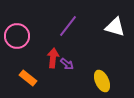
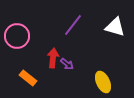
purple line: moved 5 px right, 1 px up
yellow ellipse: moved 1 px right, 1 px down
